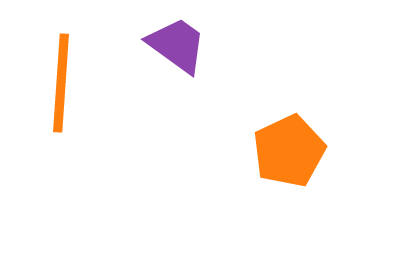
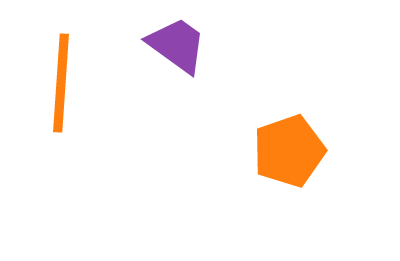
orange pentagon: rotated 6 degrees clockwise
